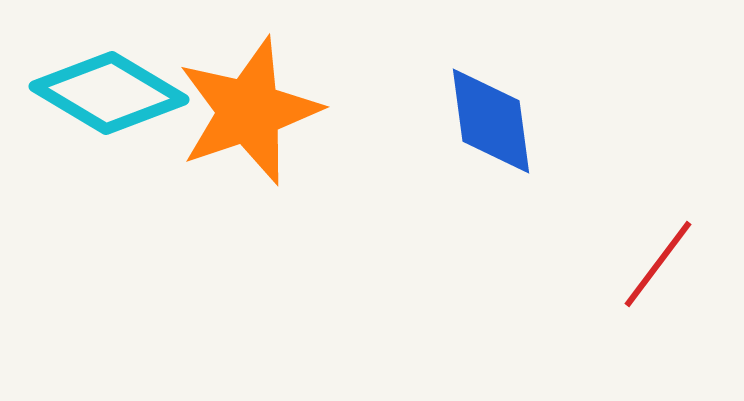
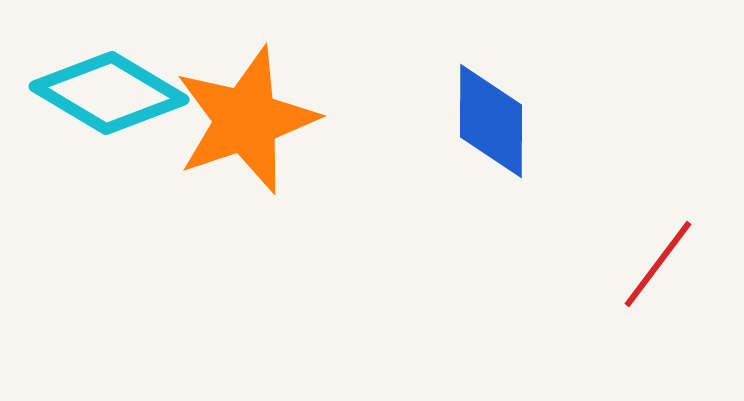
orange star: moved 3 px left, 9 px down
blue diamond: rotated 8 degrees clockwise
